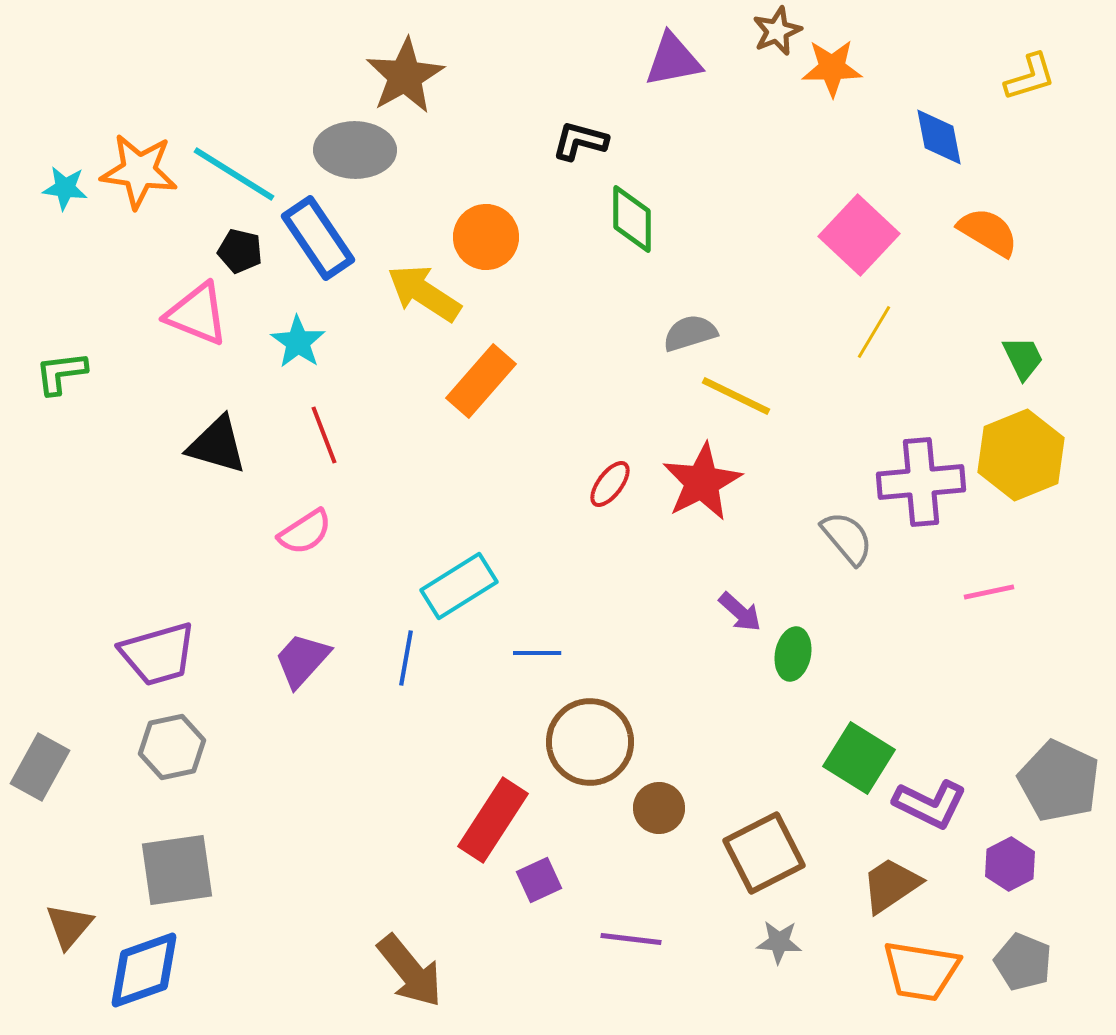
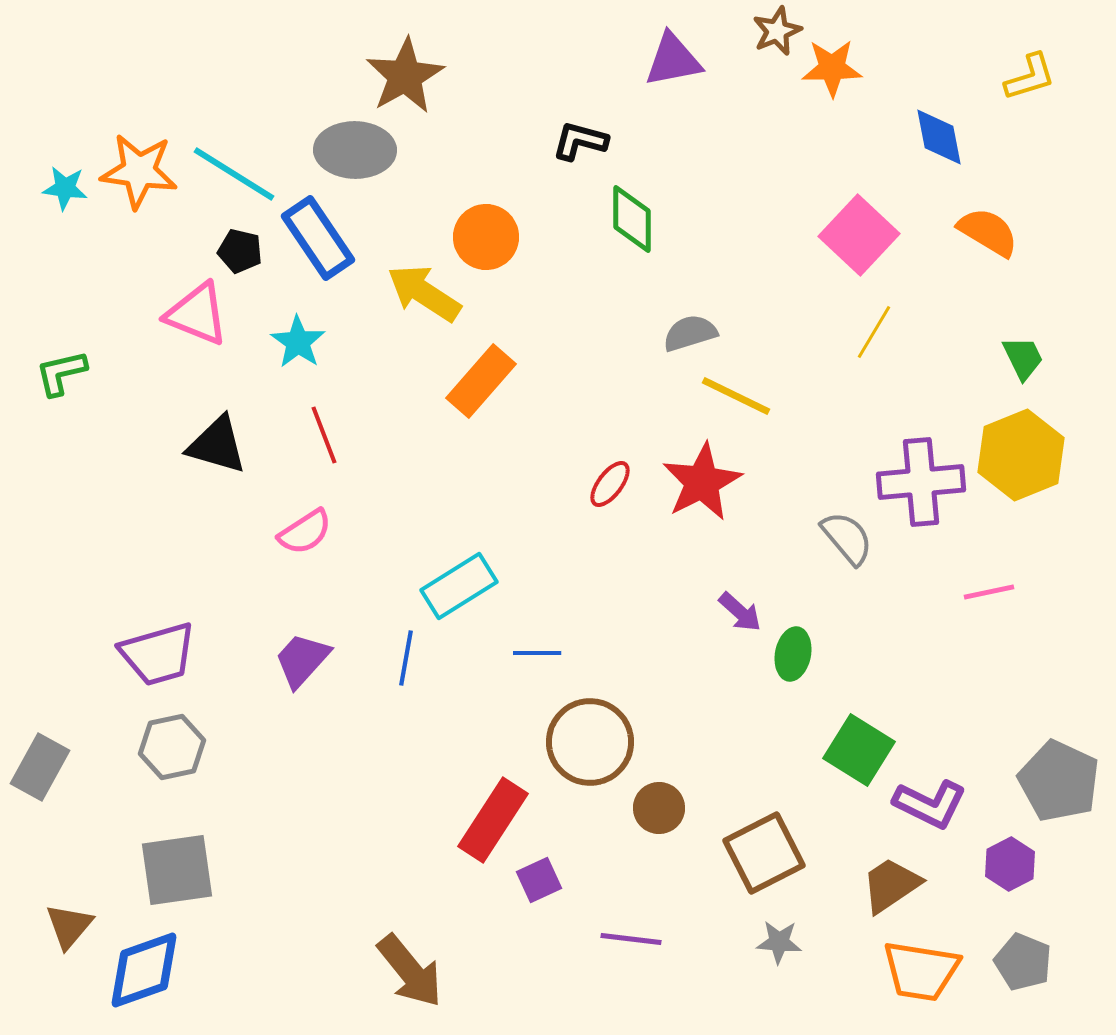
green L-shape at (61, 373): rotated 6 degrees counterclockwise
green square at (859, 758): moved 8 px up
